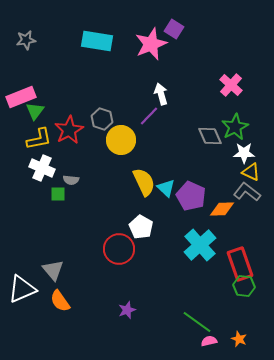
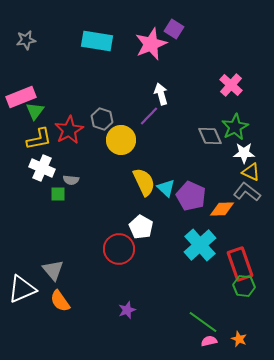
green line: moved 6 px right
